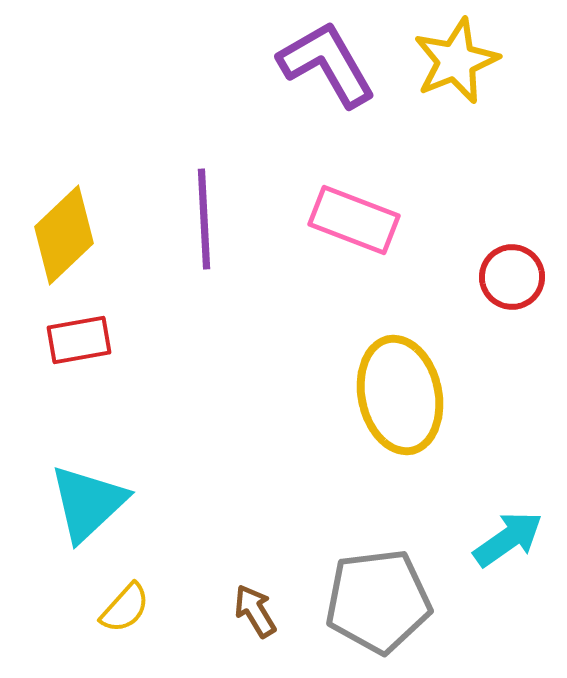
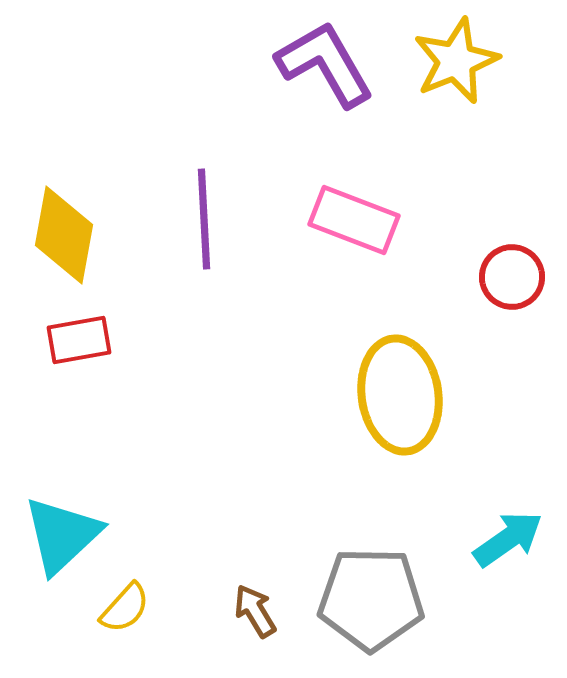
purple L-shape: moved 2 px left
yellow diamond: rotated 36 degrees counterclockwise
yellow ellipse: rotated 4 degrees clockwise
cyan triangle: moved 26 px left, 32 px down
gray pentagon: moved 7 px left, 2 px up; rotated 8 degrees clockwise
